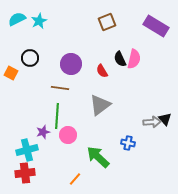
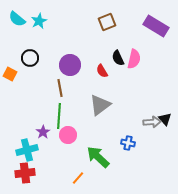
cyan semicircle: rotated 114 degrees counterclockwise
black semicircle: moved 2 px left, 1 px up
purple circle: moved 1 px left, 1 px down
orange square: moved 1 px left, 1 px down
brown line: rotated 72 degrees clockwise
green line: moved 2 px right
purple star: rotated 16 degrees counterclockwise
orange line: moved 3 px right, 1 px up
